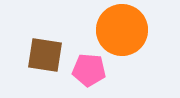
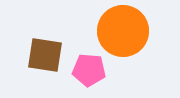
orange circle: moved 1 px right, 1 px down
